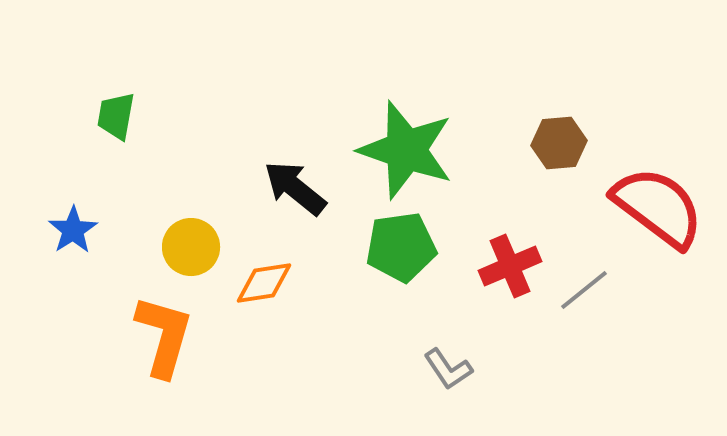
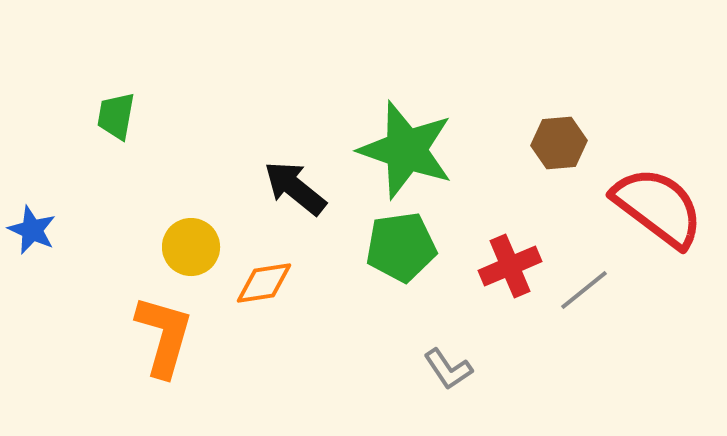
blue star: moved 41 px left; rotated 15 degrees counterclockwise
